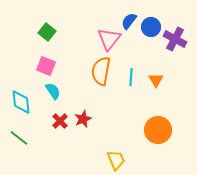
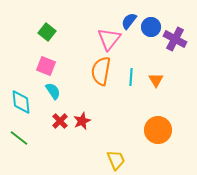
red star: moved 1 px left, 2 px down
